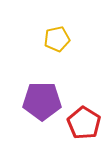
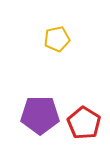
purple pentagon: moved 2 px left, 14 px down
